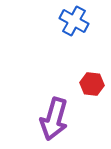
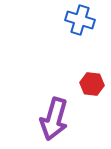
blue cross: moved 6 px right, 1 px up; rotated 12 degrees counterclockwise
